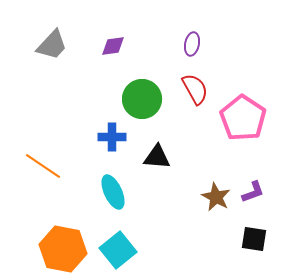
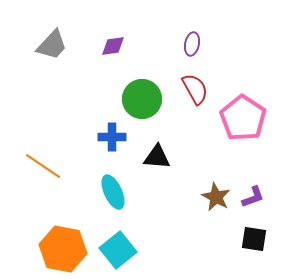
purple L-shape: moved 5 px down
